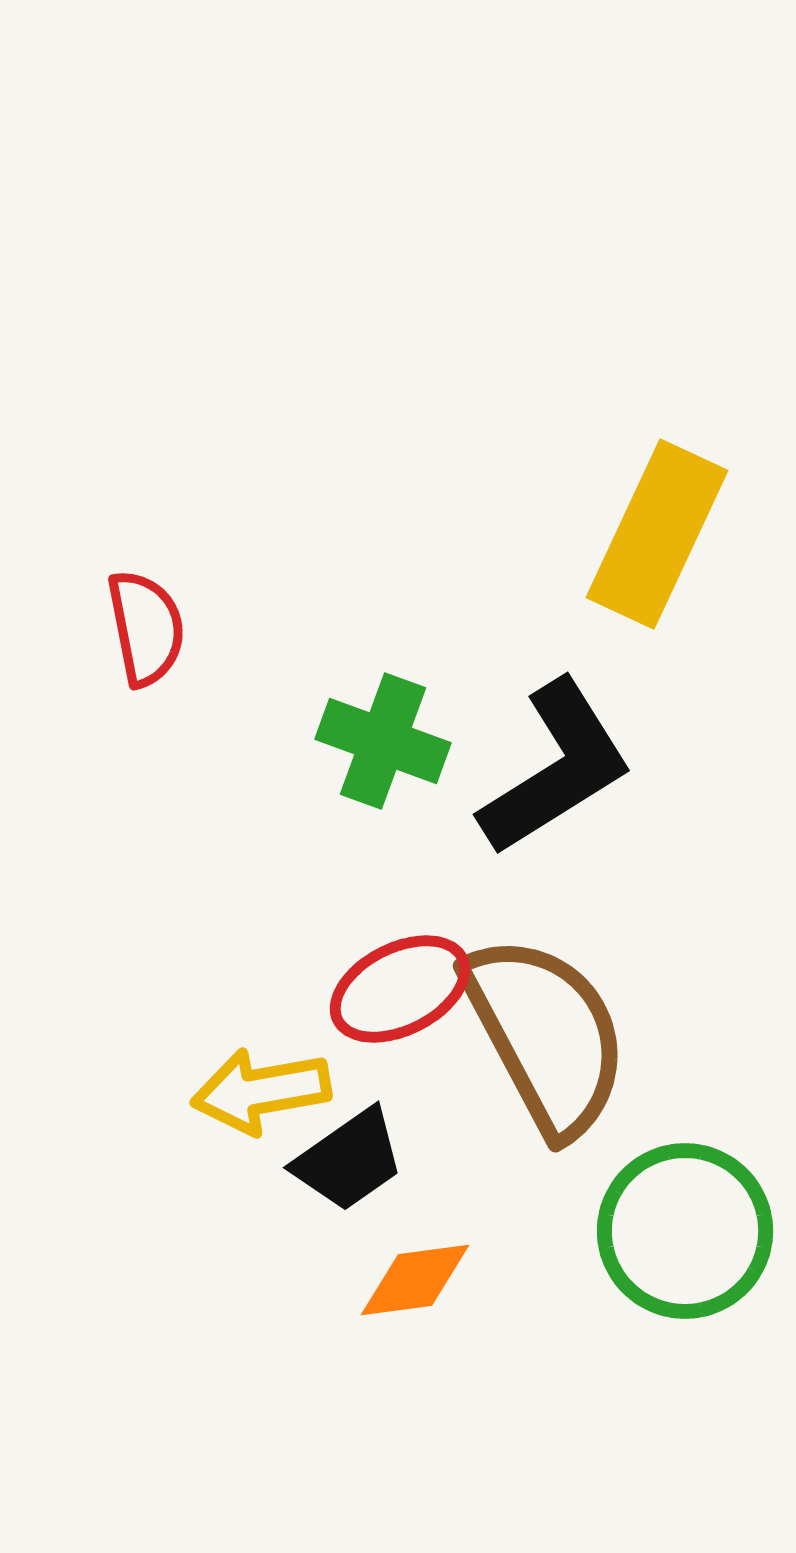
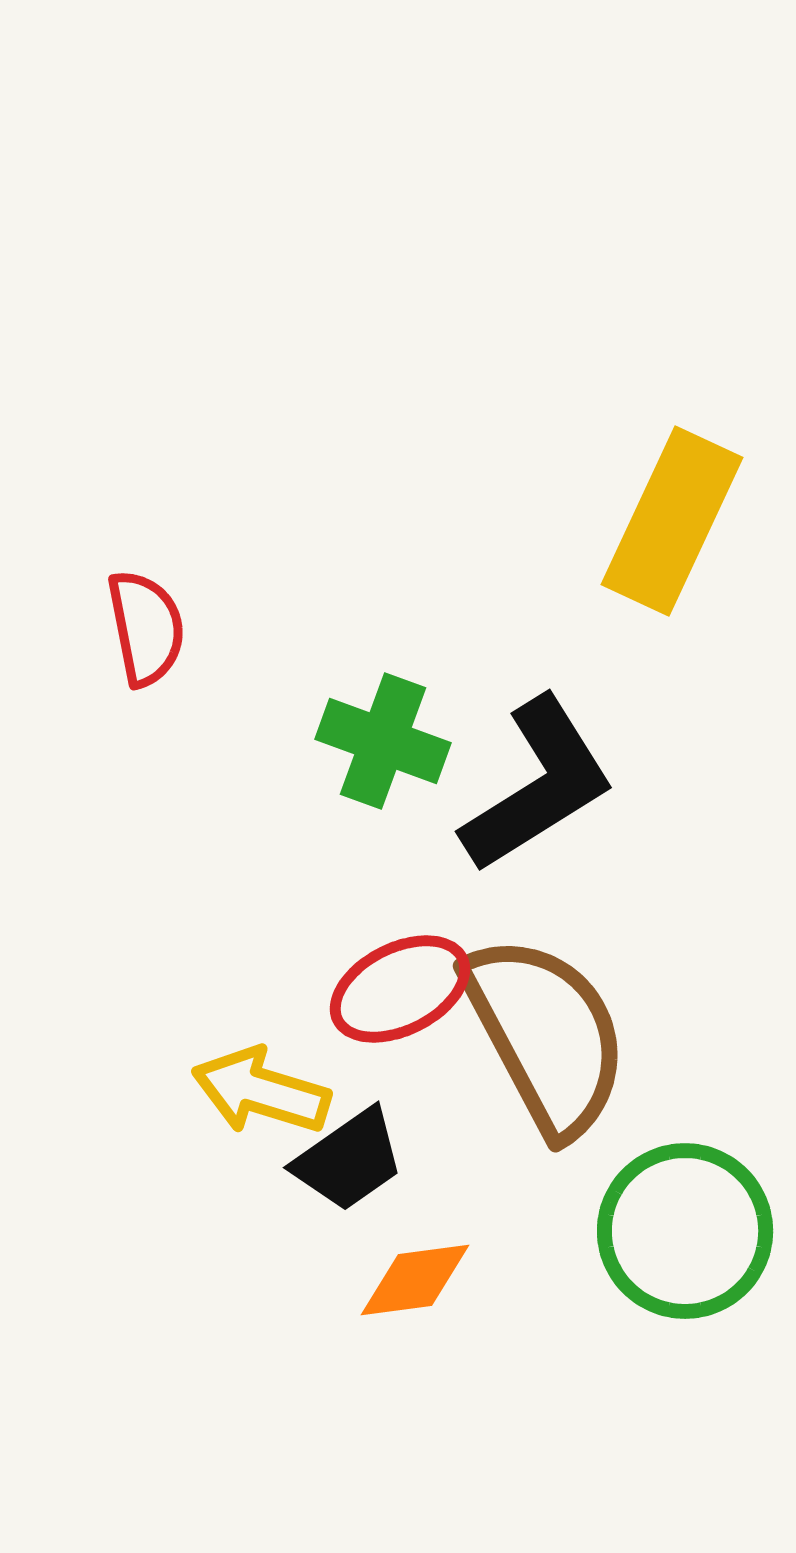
yellow rectangle: moved 15 px right, 13 px up
black L-shape: moved 18 px left, 17 px down
yellow arrow: rotated 27 degrees clockwise
